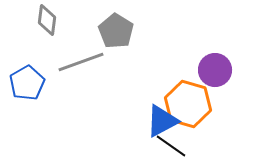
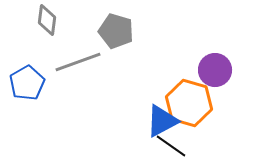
gray pentagon: rotated 16 degrees counterclockwise
gray line: moved 3 px left
orange hexagon: moved 1 px right, 1 px up
